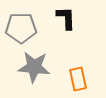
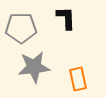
gray star: rotated 12 degrees counterclockwise
